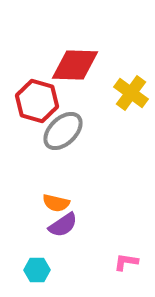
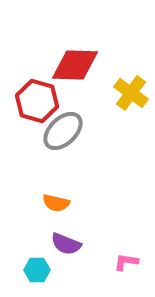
purple semicircle: moved 3 px right, 19 px down; rotated 56 degrees clockwise
